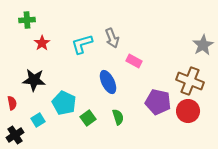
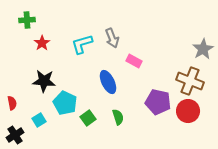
gray star: moved 4 px down
black star: moved 10 px right, 1 px down
cyan pentagon: moved 1 px right
cyan square: moved 1 px right
